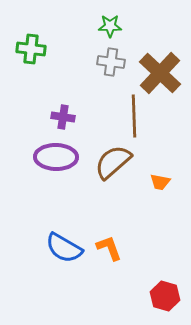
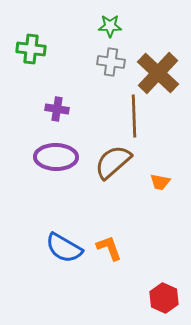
brown cross: moved 2 px left
purple cross: moved 6 px left, 8 px up
red hexagon: moved 1 px left, 2 px down; rotated 8 degrees clockwise
